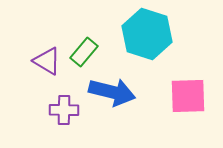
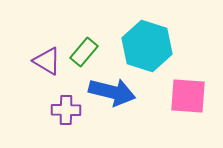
cyan hexagon: moved 12 px down
pink square: rotated 6 degrees clockwise
purple cross: moved 2 px right
